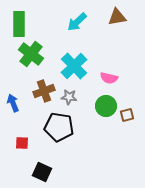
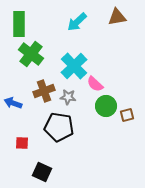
pink semicircle: moved 14 px left, 6 px down; rotated 30 degrees clockwise
gray star: moved 1 px left
blue arrow: rotated 48 degrees counterclockwise
